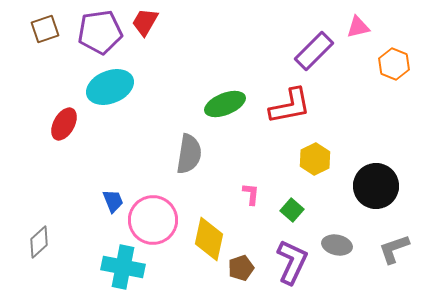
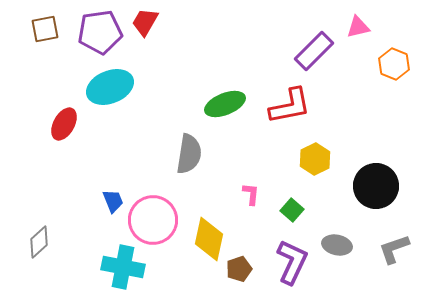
brown square: rotated 8 degrees clockwise
brown pentagon: moved 2 px left, 1 px down
